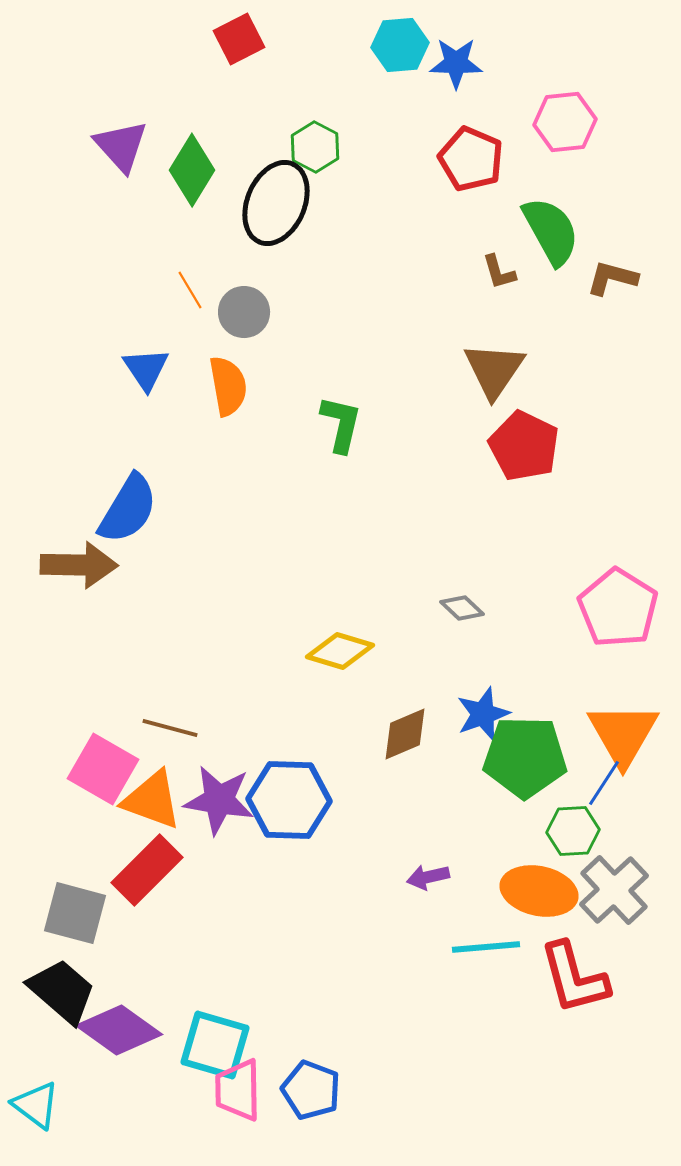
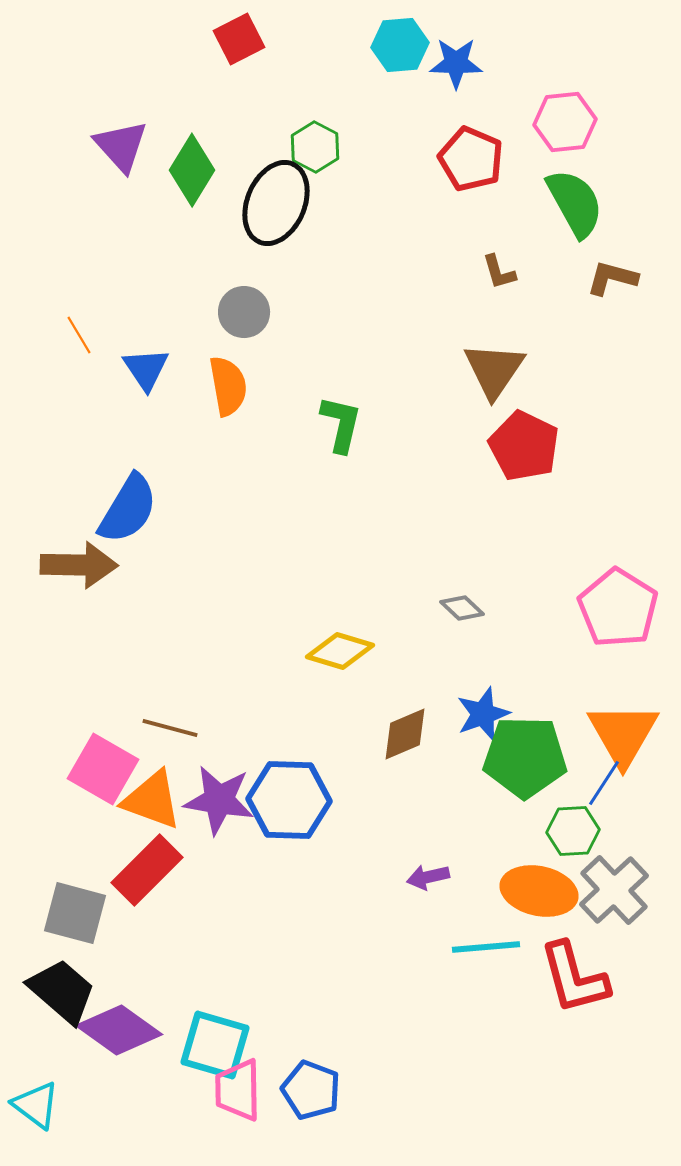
green semicircle at (551, 231): moved 24 px right, 28 px up
orange line at (190, 290): moved 111 px left, 45 px down
